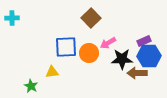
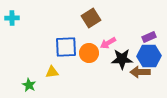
brown square: rotated 12 degrees clockwise
purple rectangle: moved 5 px right, 4 px up
brown arrow: moved 3 px right, 1 px up
green star: moved 2 px left, 1 px up
